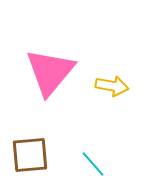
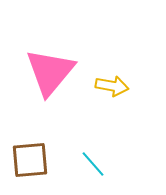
brown square: moved 5 px down
